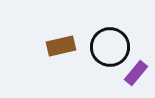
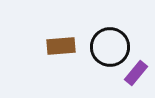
brown rectangle: rotated 8 degrees clockwise
